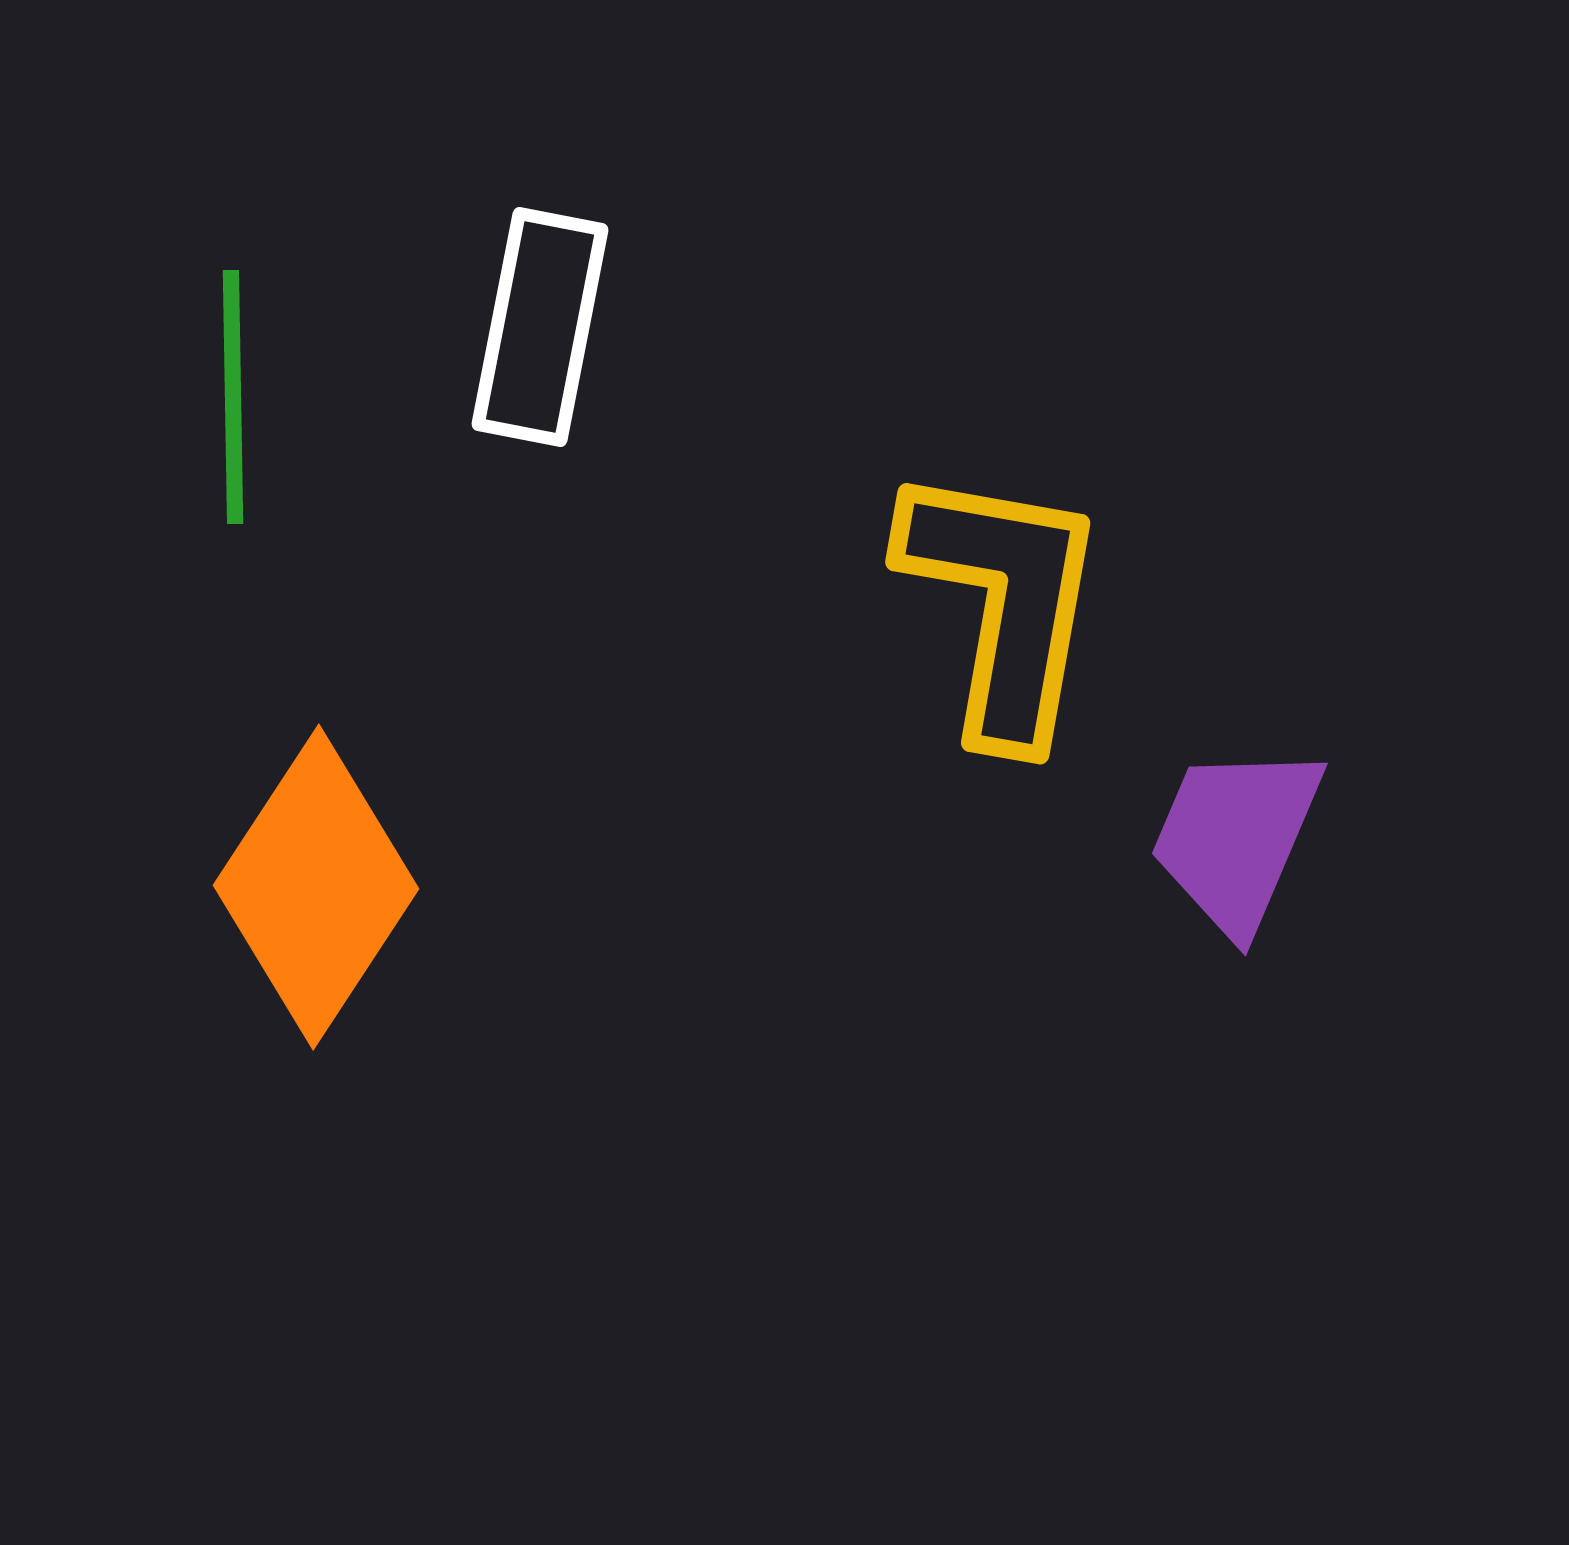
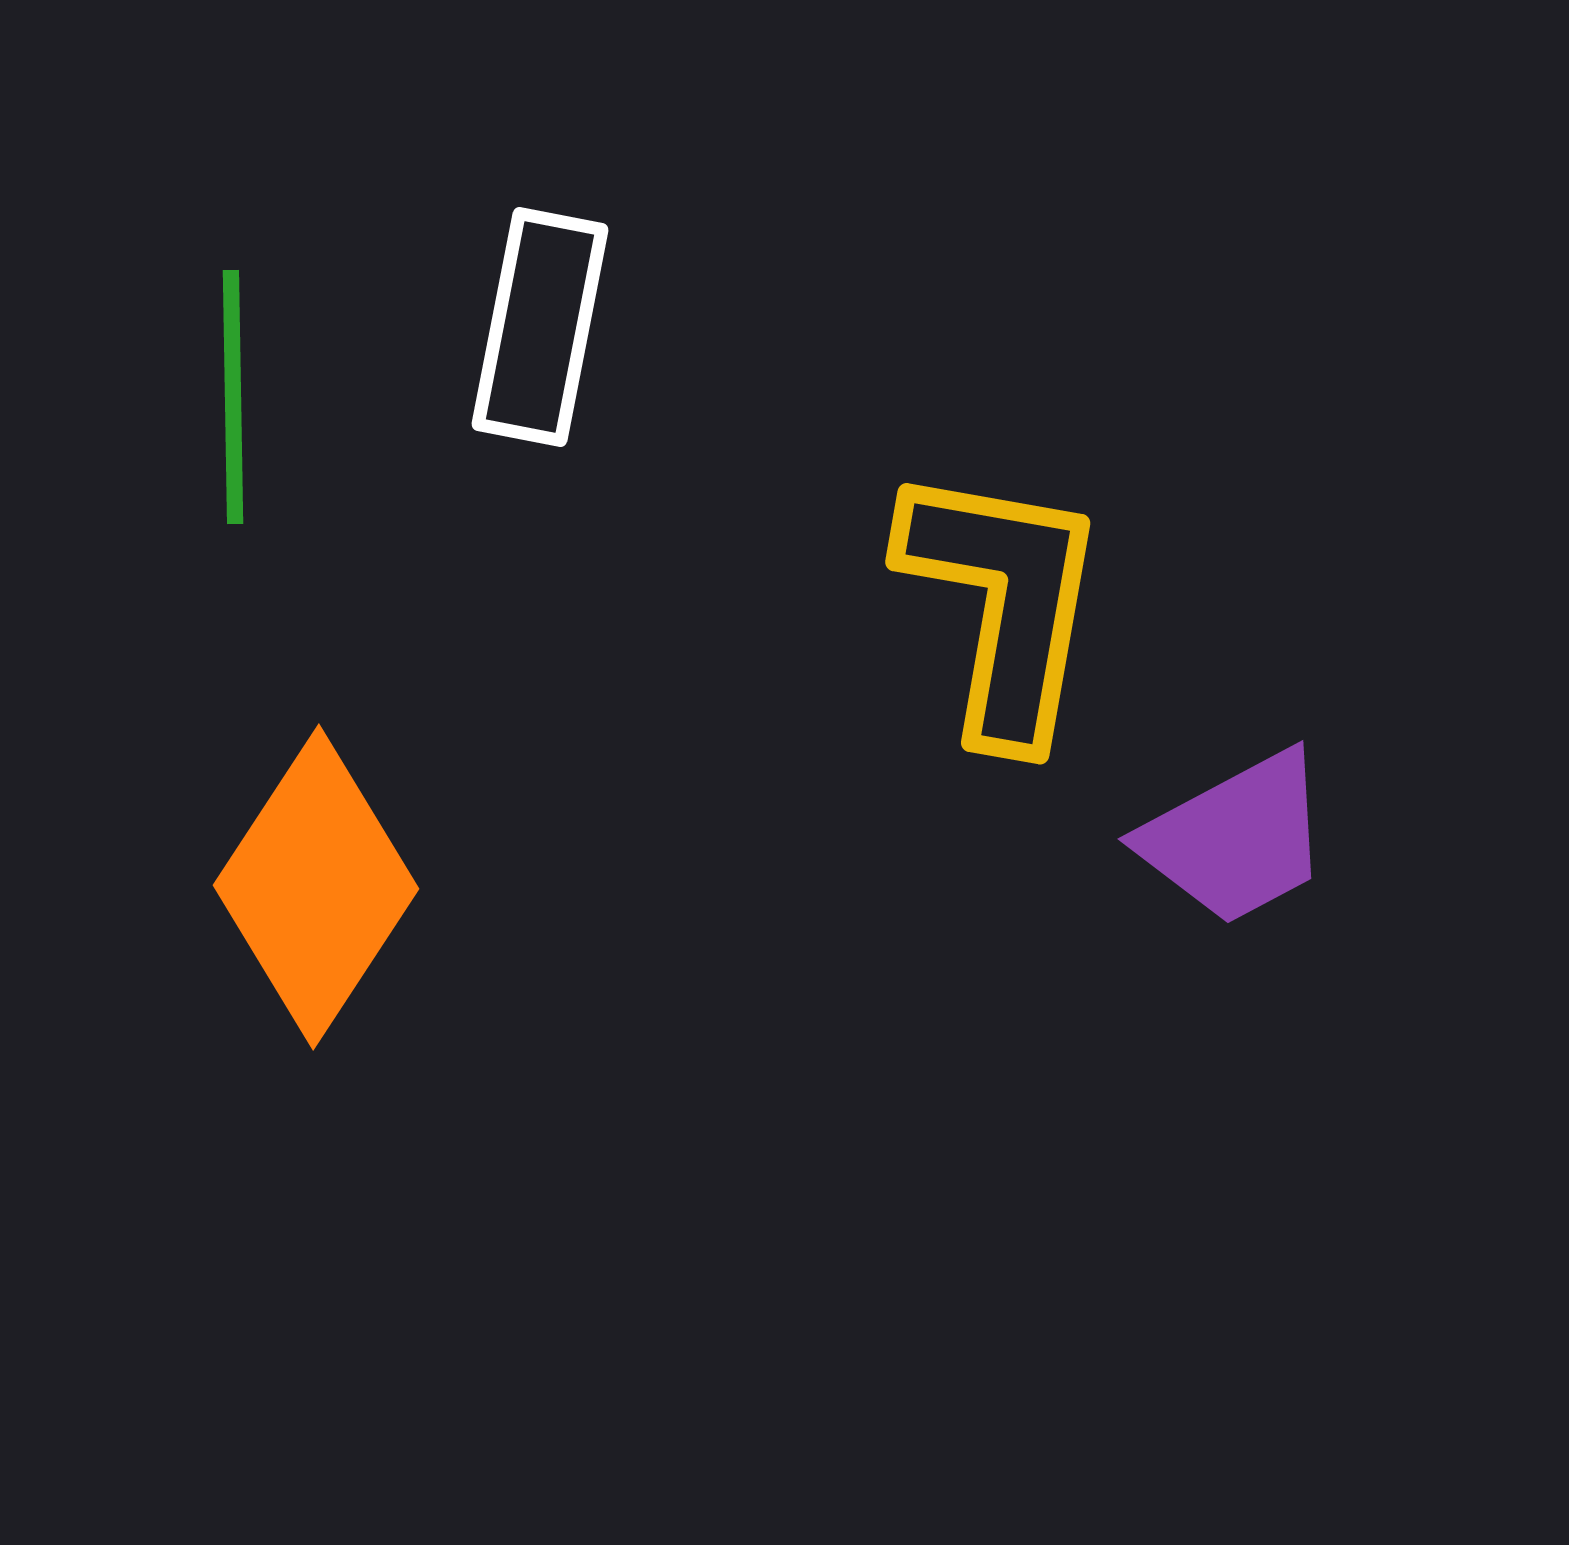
purple trapezoid: rotated 141 degrees counterclockwise
